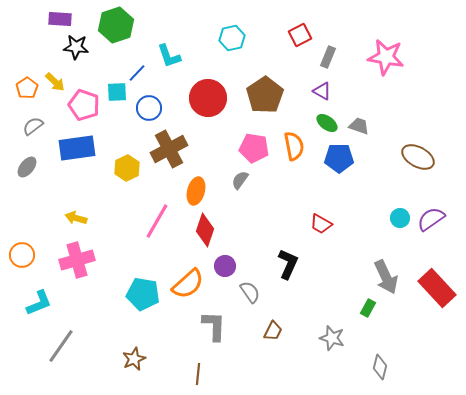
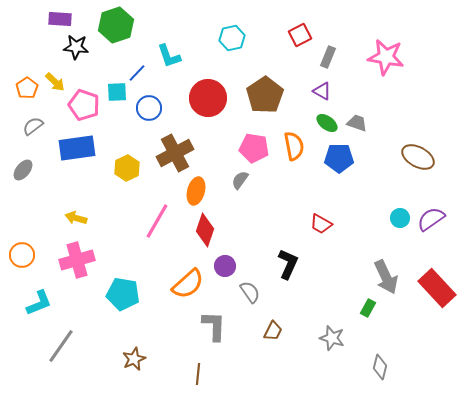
gray trapezoid at (359, 126): moved 2 px left, 3 px up
brown cross at (169, 149): moved 6 px right, 4 px down
gray ellipse at (27, 167): moved 4 px left, 3 px down
cyan pentagon at (143, 294): moved 20 px left
